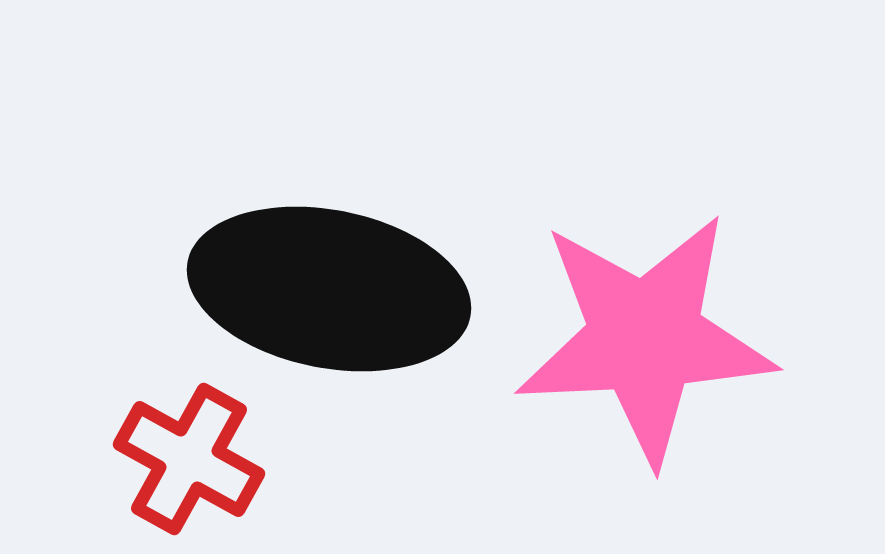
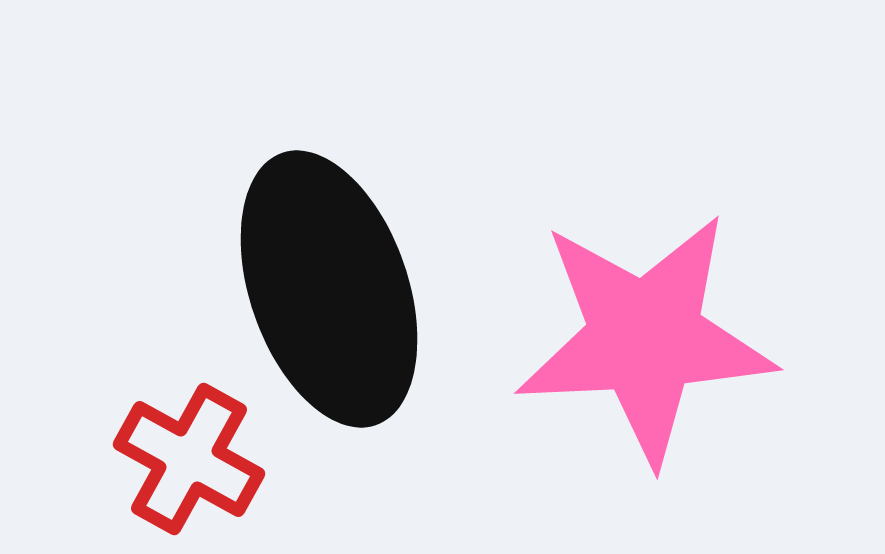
black ellipse: rotated 60 degrees clockwise
